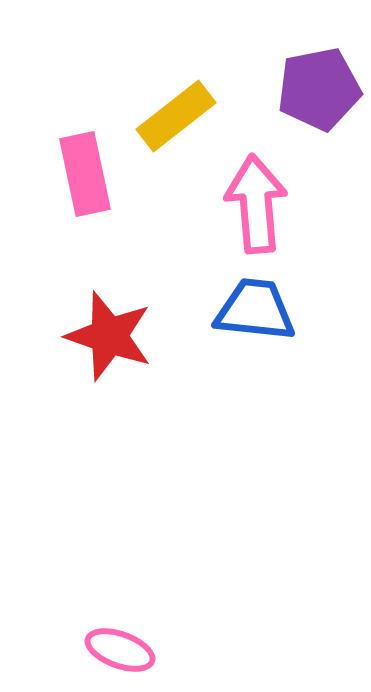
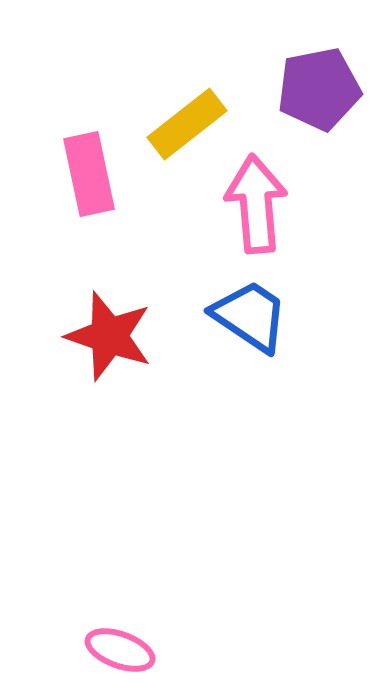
yellow rectangle: moved 11 px right, 8 px down
pink rectangle: moved 4 px right
blue trapezoid: moved 5 px left, 6 px down; rotated 28 degrees clockwise
